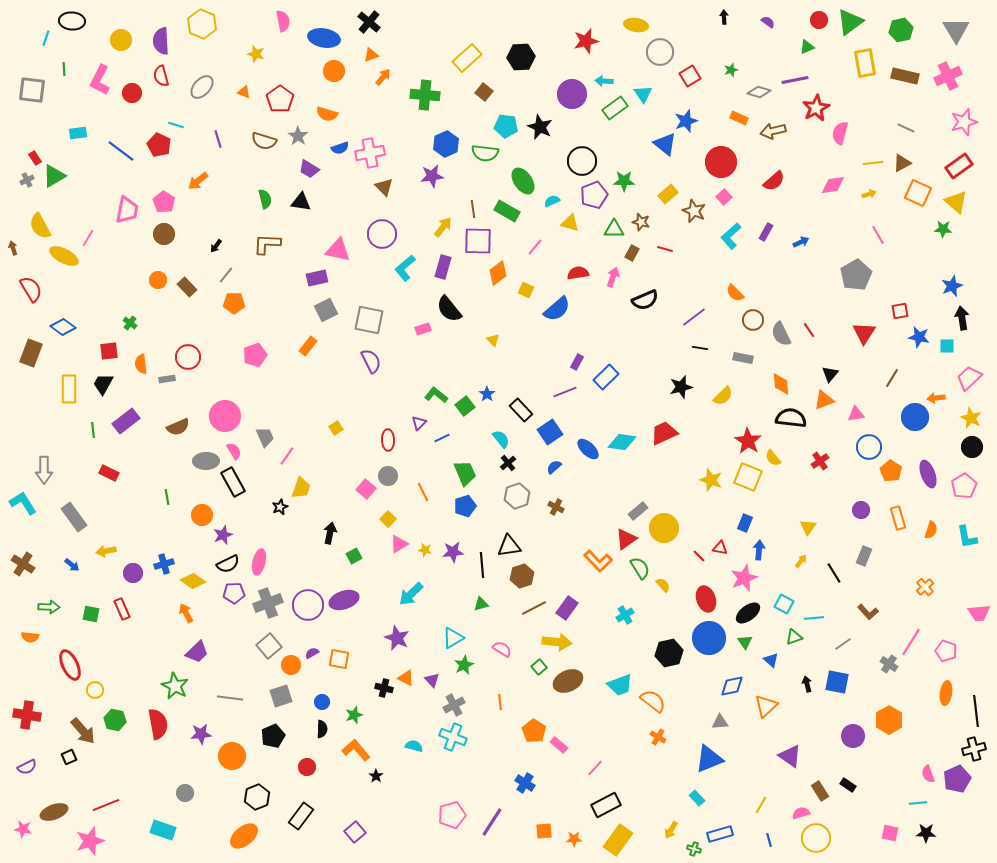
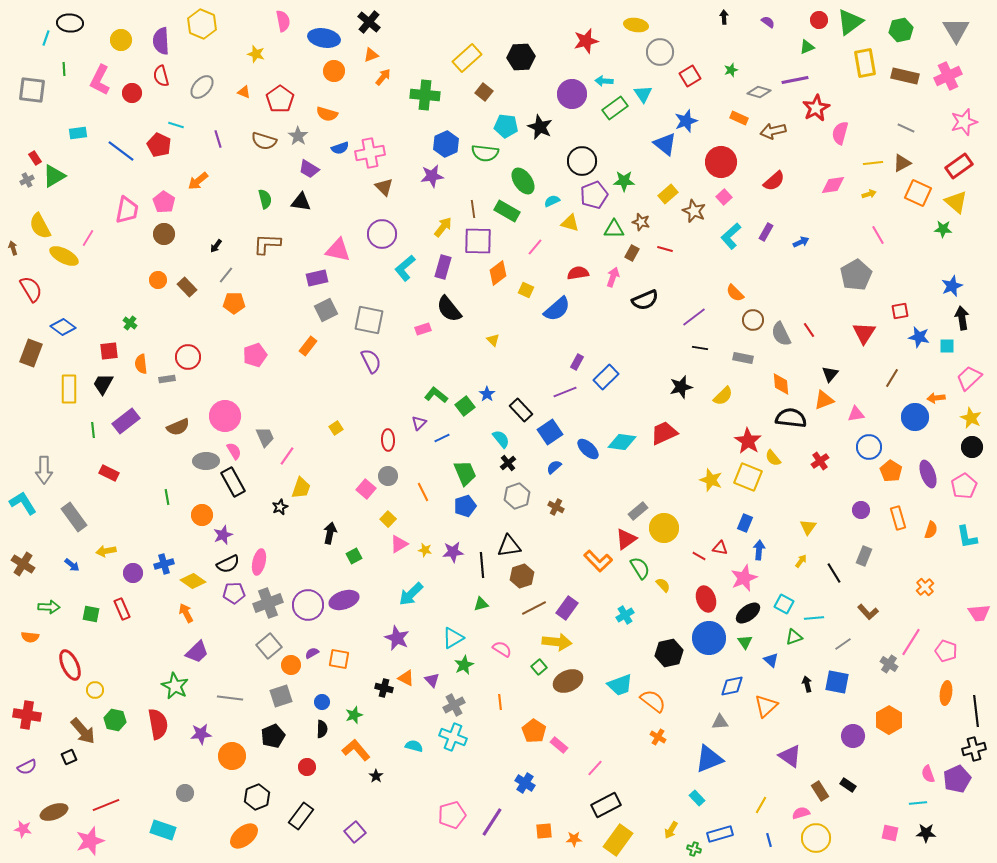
black ellipse at (72, 21): moved 2 px left, 2 px down
red line at (699, 556): rotated 16 degrees counterclockwise
